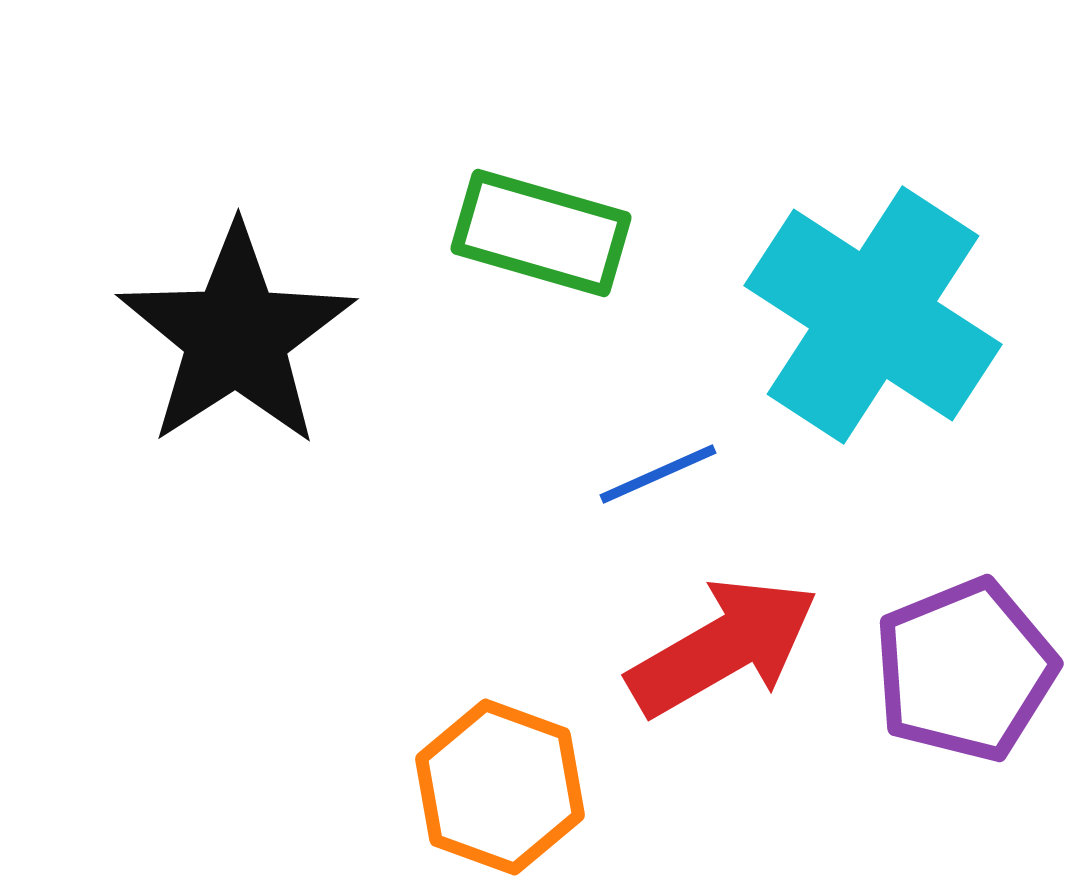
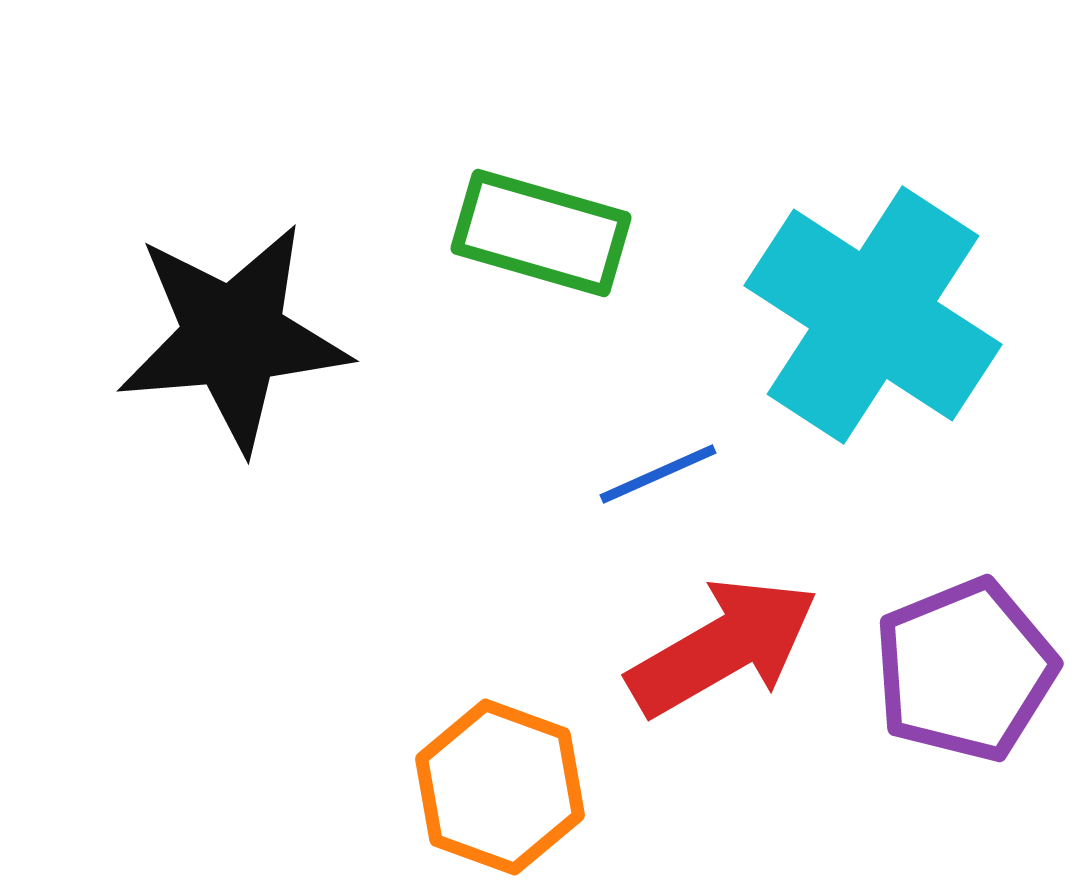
black star: moved 3 px left, 1 px down; rotated 28 degrees clockwise
